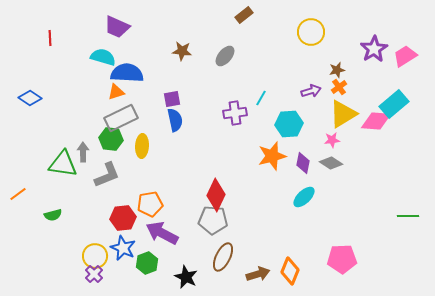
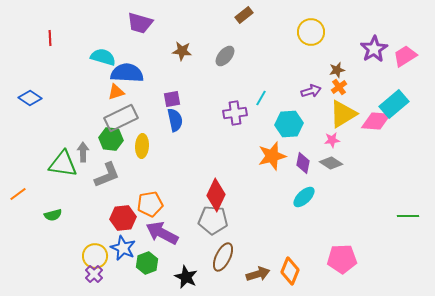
purple trapezoid at (117, 27): moved 23 px right, 4 px up; rotated 8 degrees counterclockwise
